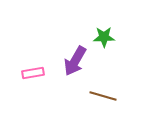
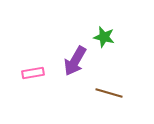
green star: rotated 15 degrees clockwise
brown line: moved 6 px right, 3 px up
